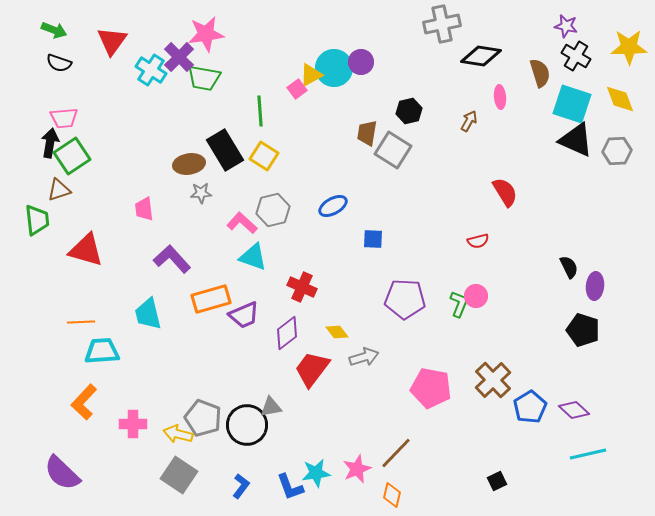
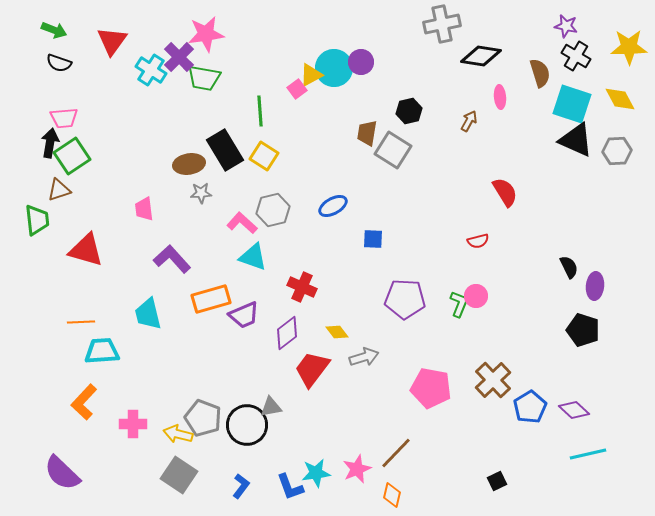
yellow diamond at (620, 99): rotated 8 degrees counterclockwise
